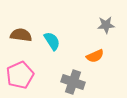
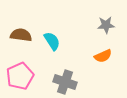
orange semicircle: moved 8 px right
pink pentagon: moved 1 px down
gray cross: moved 8 px left
